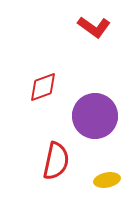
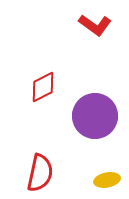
red L-shape: moved 1 px right, 2 px up
red diamond: rotated 8 degrees counterclockwise
red semicircle: moved 16 px left, 12 px down
